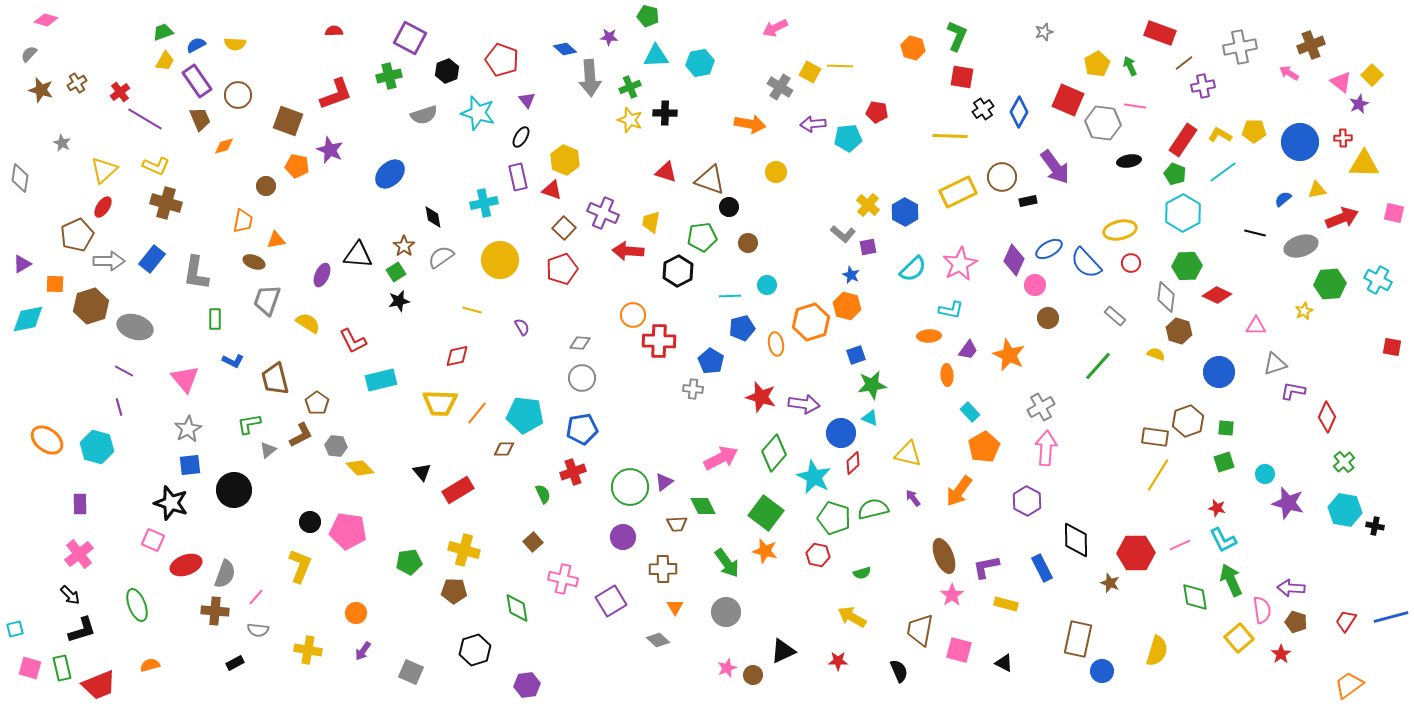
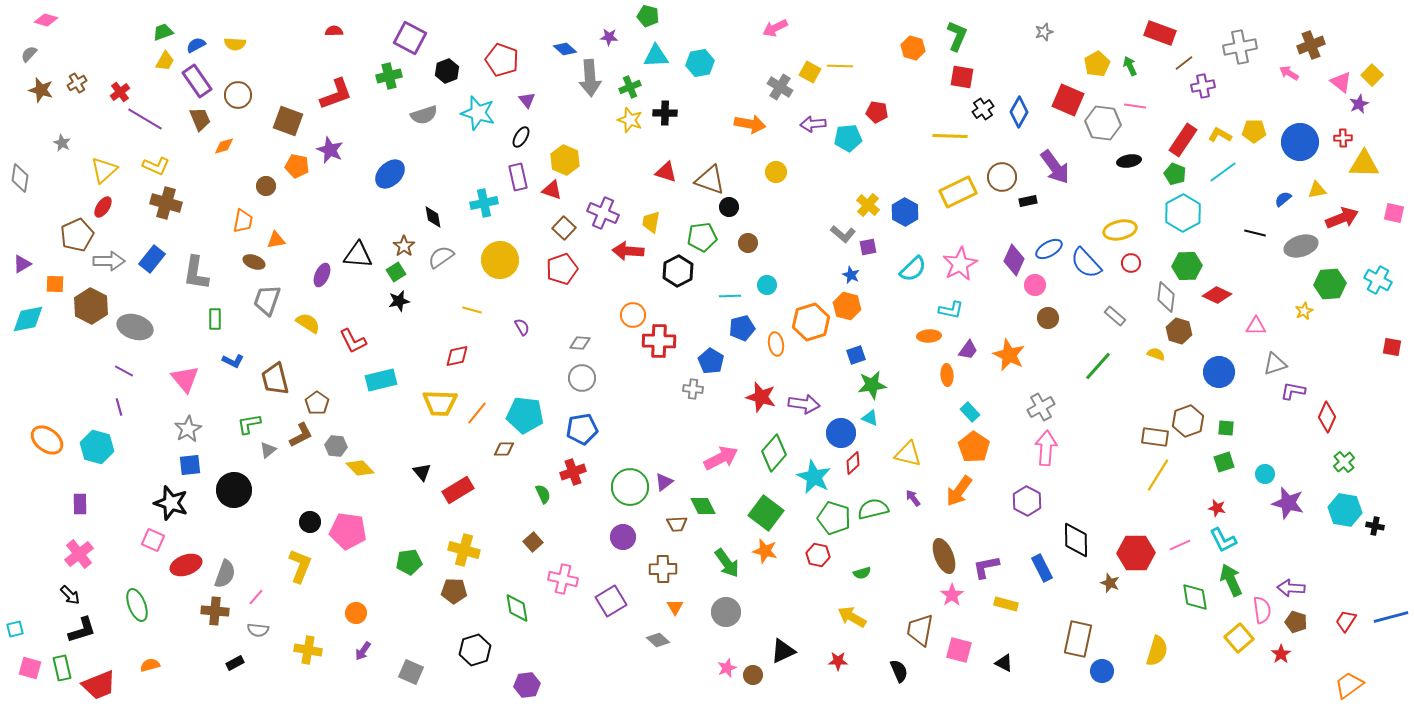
brown hexagon at (91, 306): rotated 16 degrees counterclockwise
orange pentagon at (984, 447): moved 10 px left; rotated 8 degrees counterclockwise
